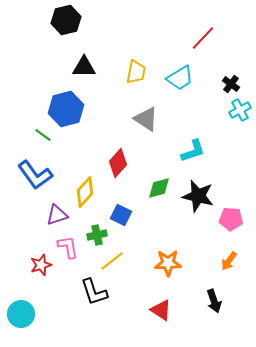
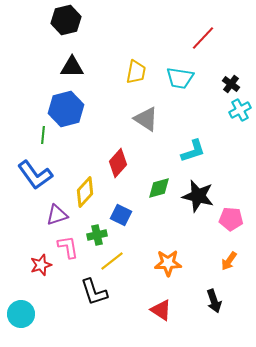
black triangle: moved 12 px left
cyan trapezoid: rotated 40 degrees clockwise
green line: rotated 60 degrees clockwise
